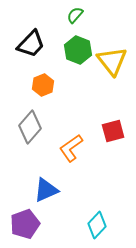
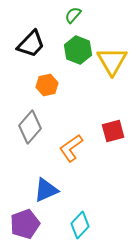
green semicircle: moved 2 px left
yellow triangle: rotated 8 degrees clockwise
orange hexagon: moved 4 px right; rotated 10 degrees clockwise
cyan diamond: moved 17 px left
